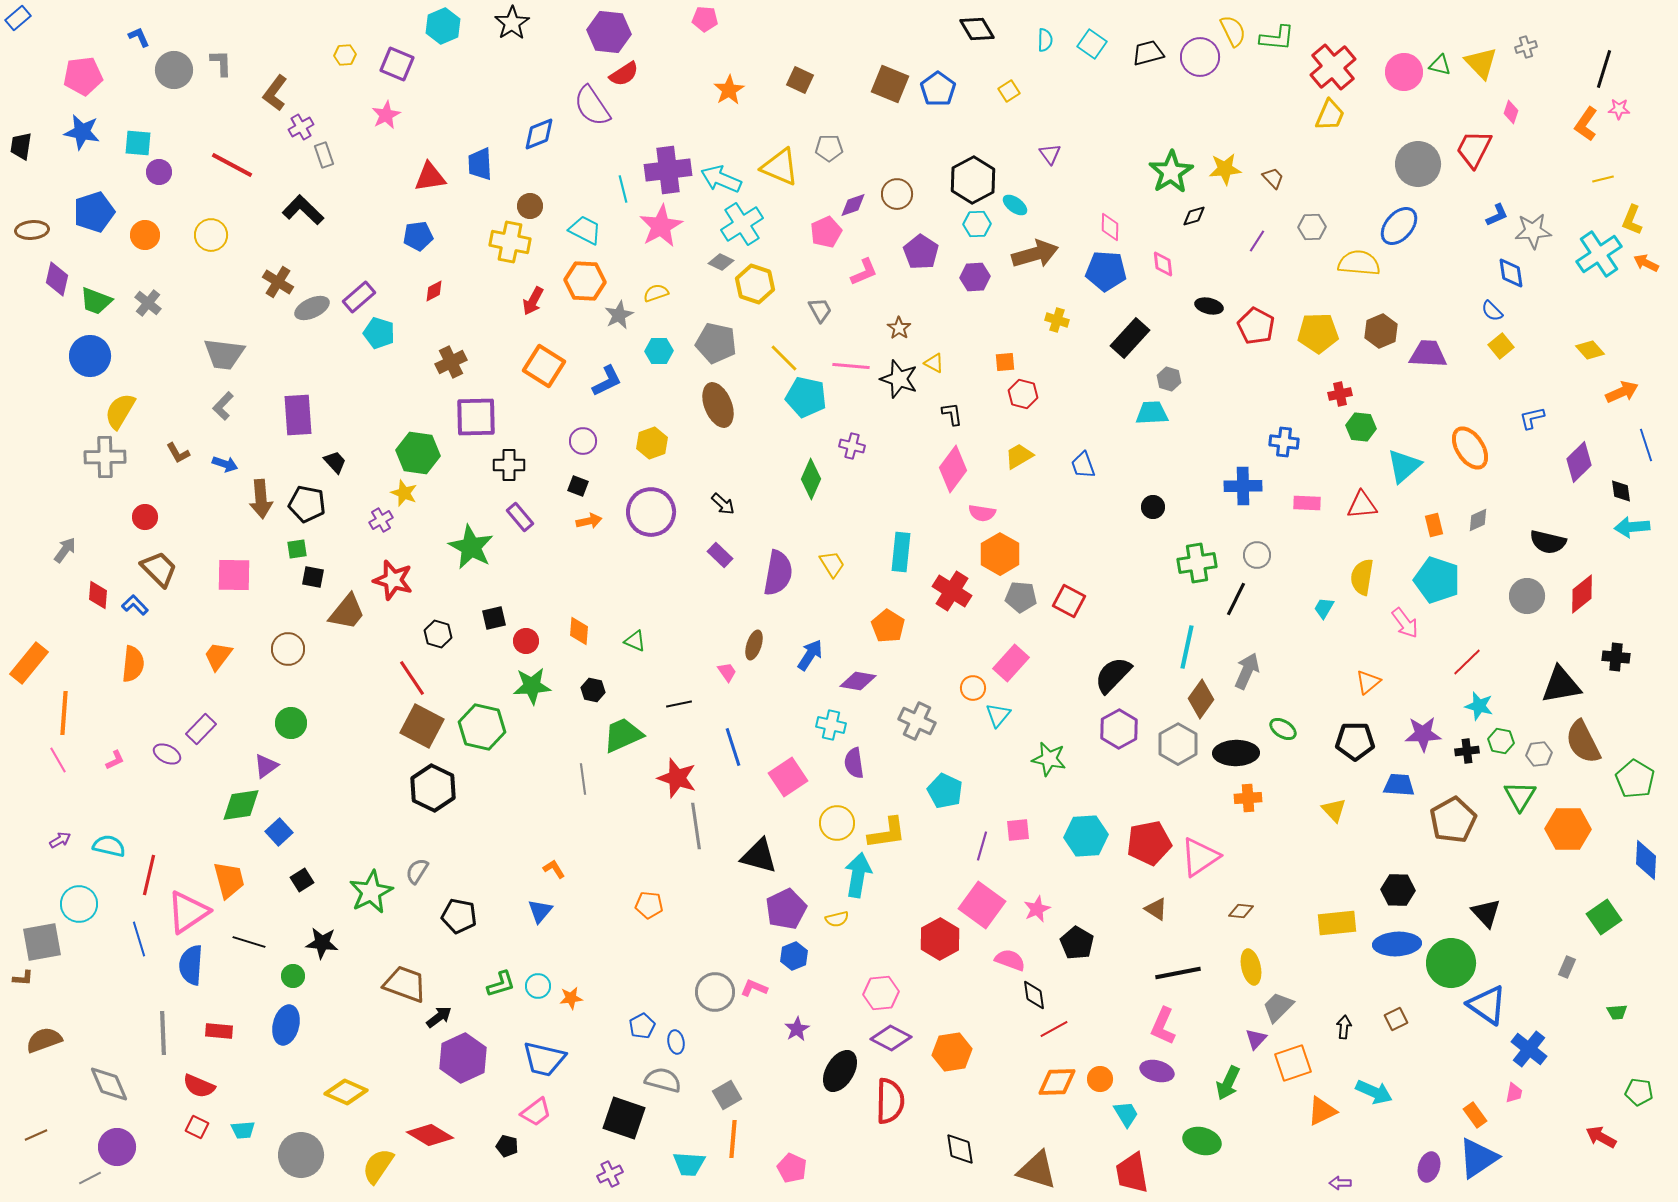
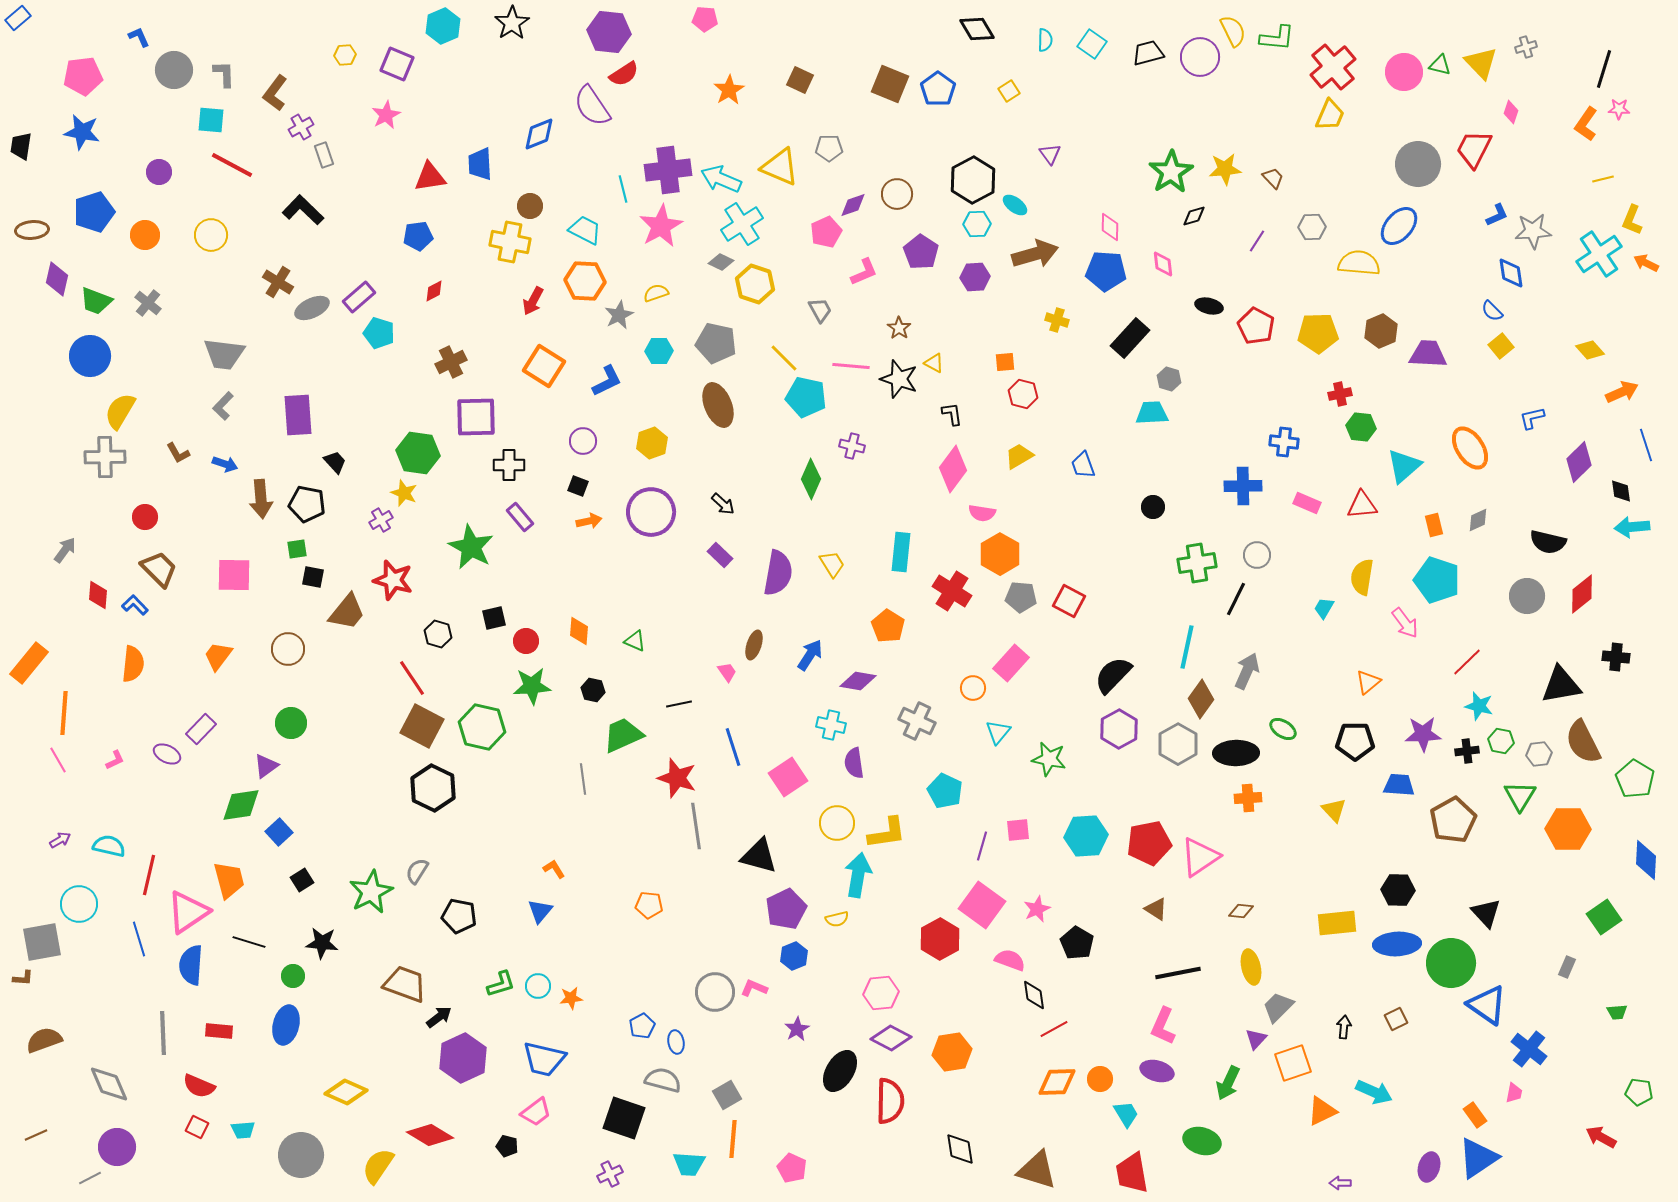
gray L-shape at (221, 63): moved 3 px right, 11 px down
cyan square at (138, 143): moved 73 px right, 23 px up
pink rectangle at (1307, 503): rotated 20 degrees clockwise
cyan triangle at (998, 715): moved 17 px down
